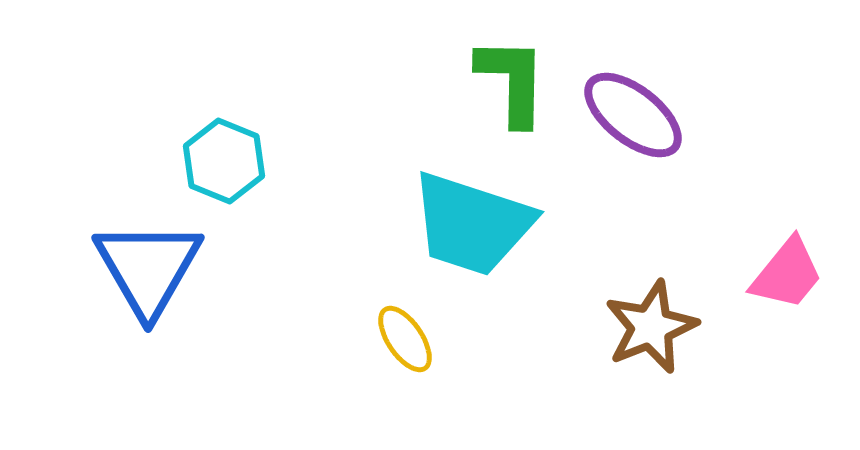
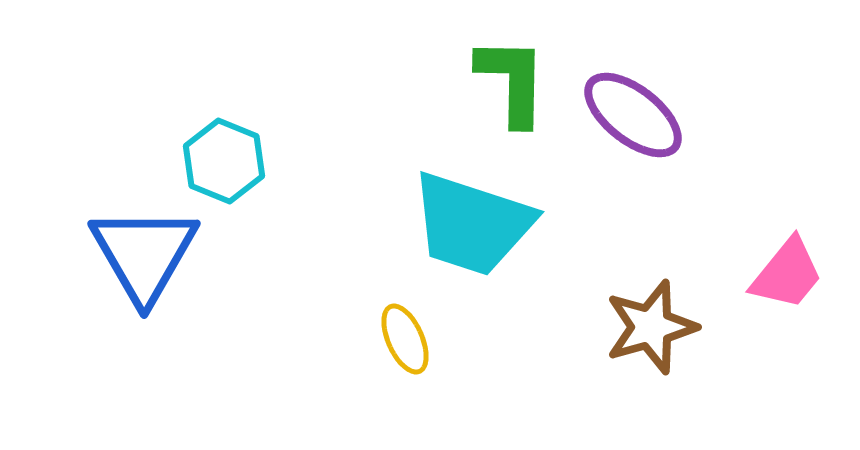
blue triangle: moved 4 px left, 14 px up
brown star: rotated 6 degrees clockwise
yellow ellipse: rotated 10 degrees clockwise
